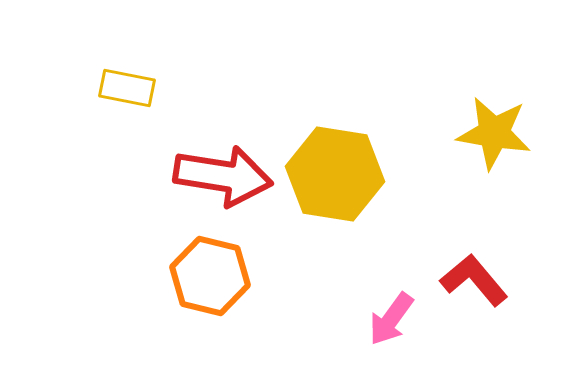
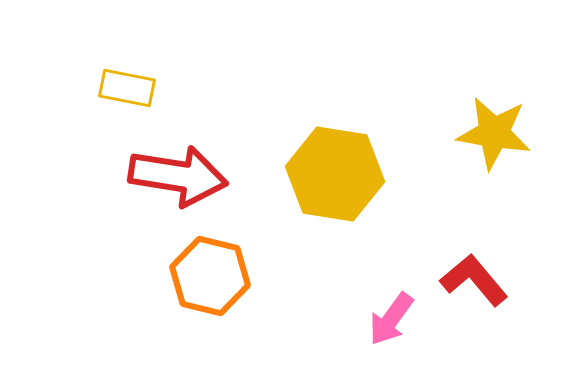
red arrow: moved 45 px left
